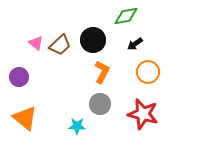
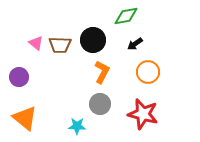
brown trapezoid: rotated 45 degrees clockwise
